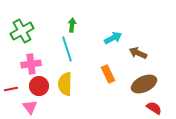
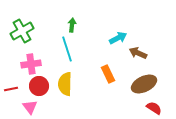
cyan arrow: moved 5 px right
